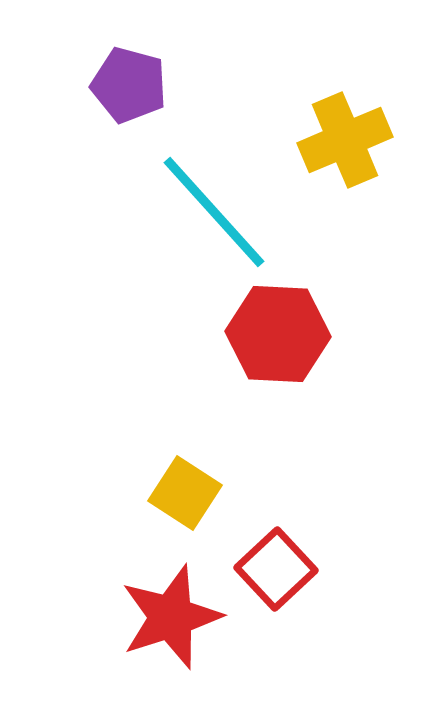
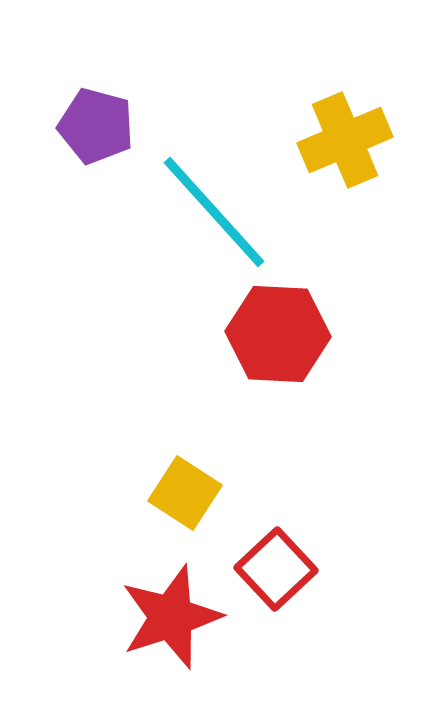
purple pentagon: moved 33 px left, 41 px down
